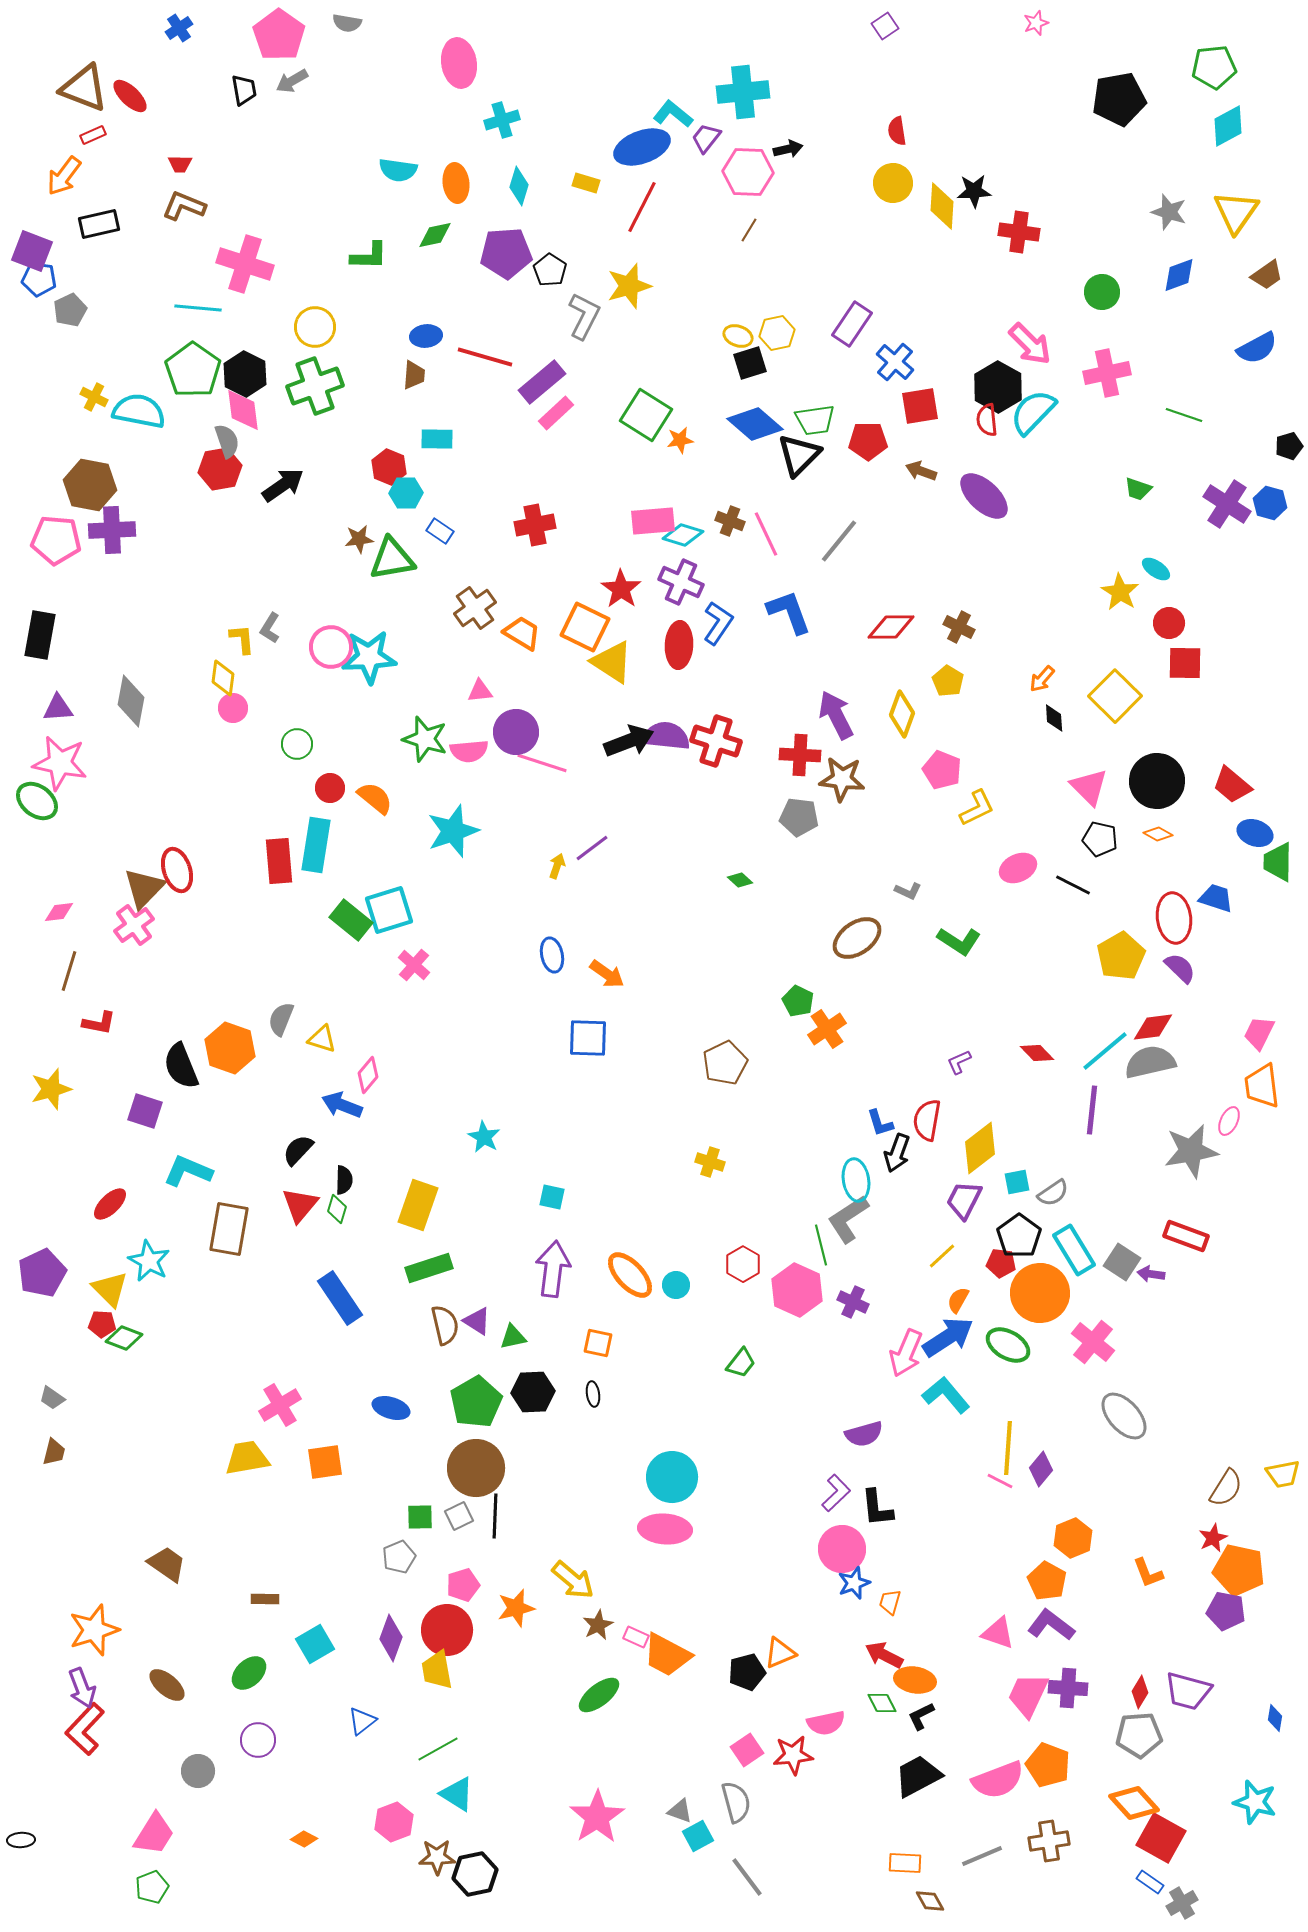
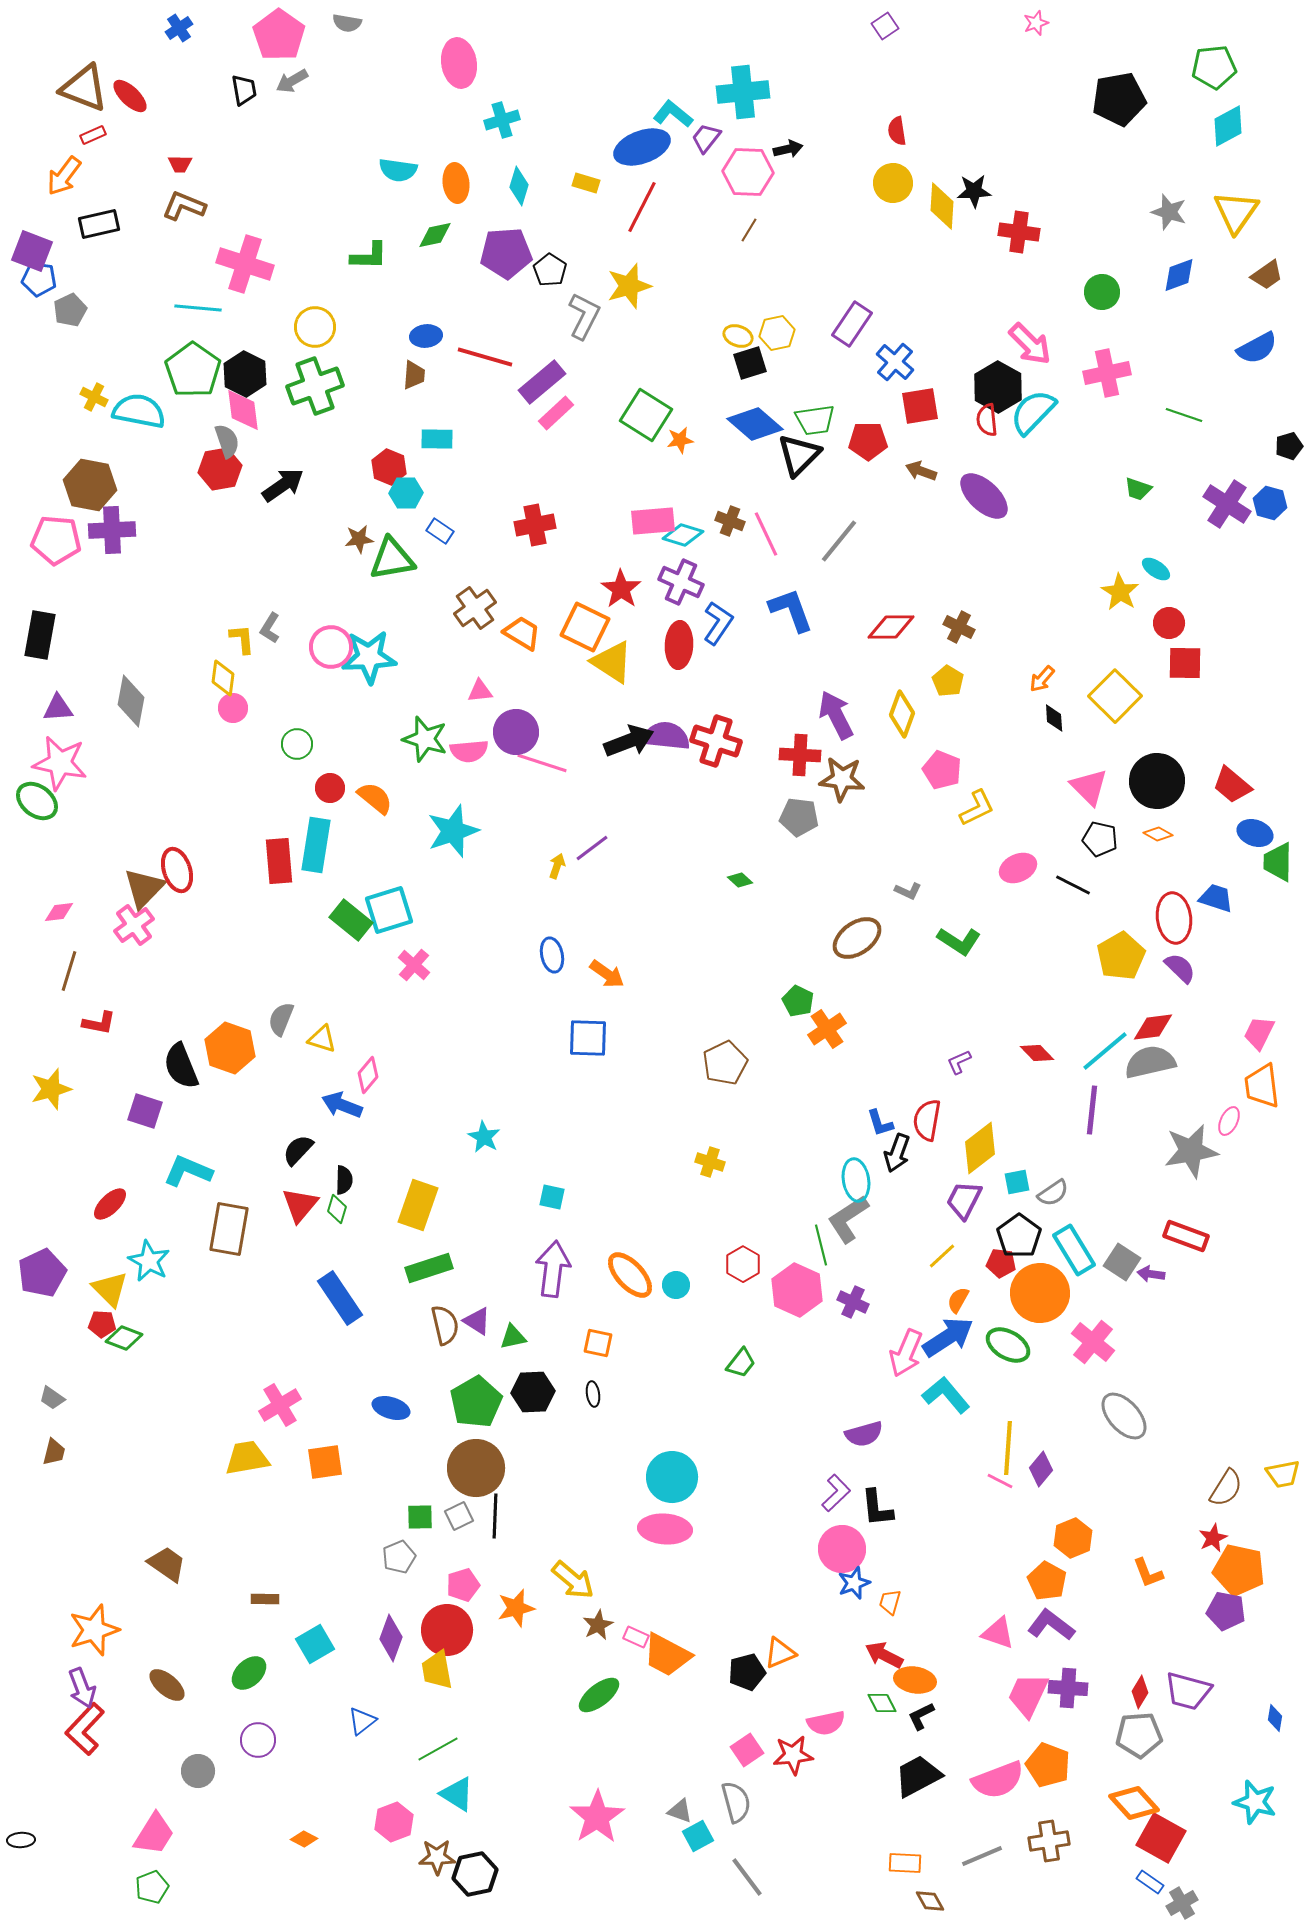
blue L-shape at (789, 612): moved 2 px right, 2 px up
